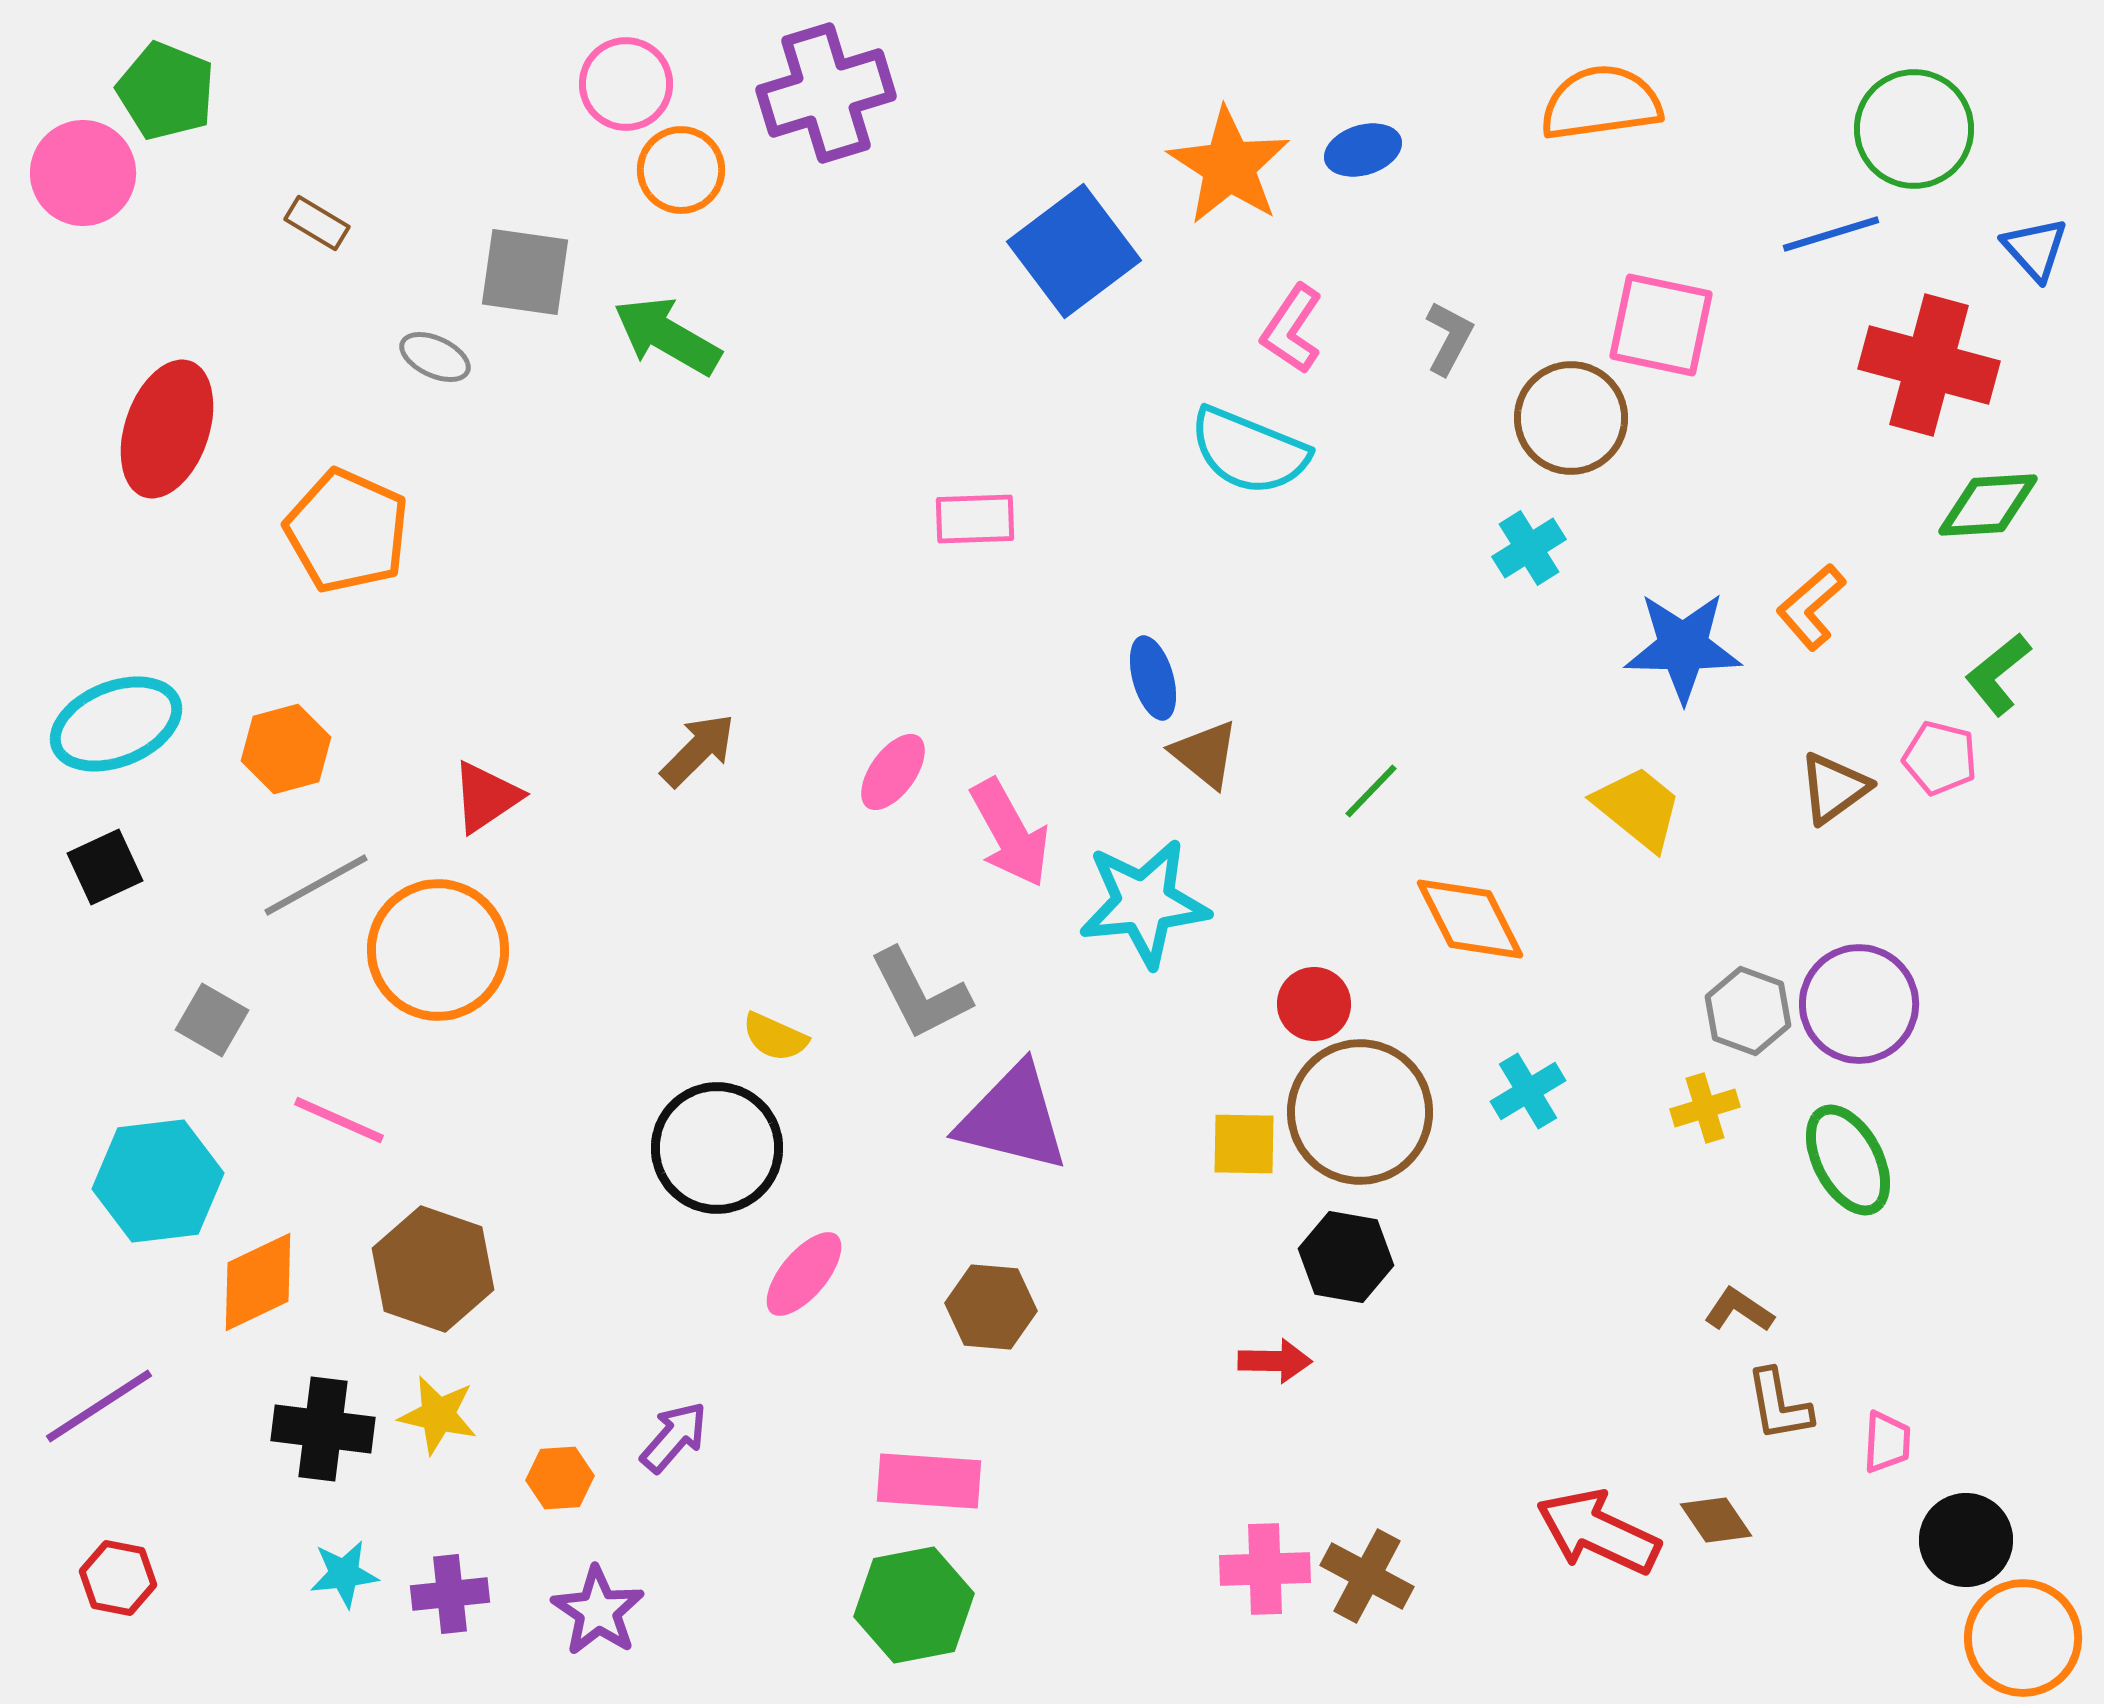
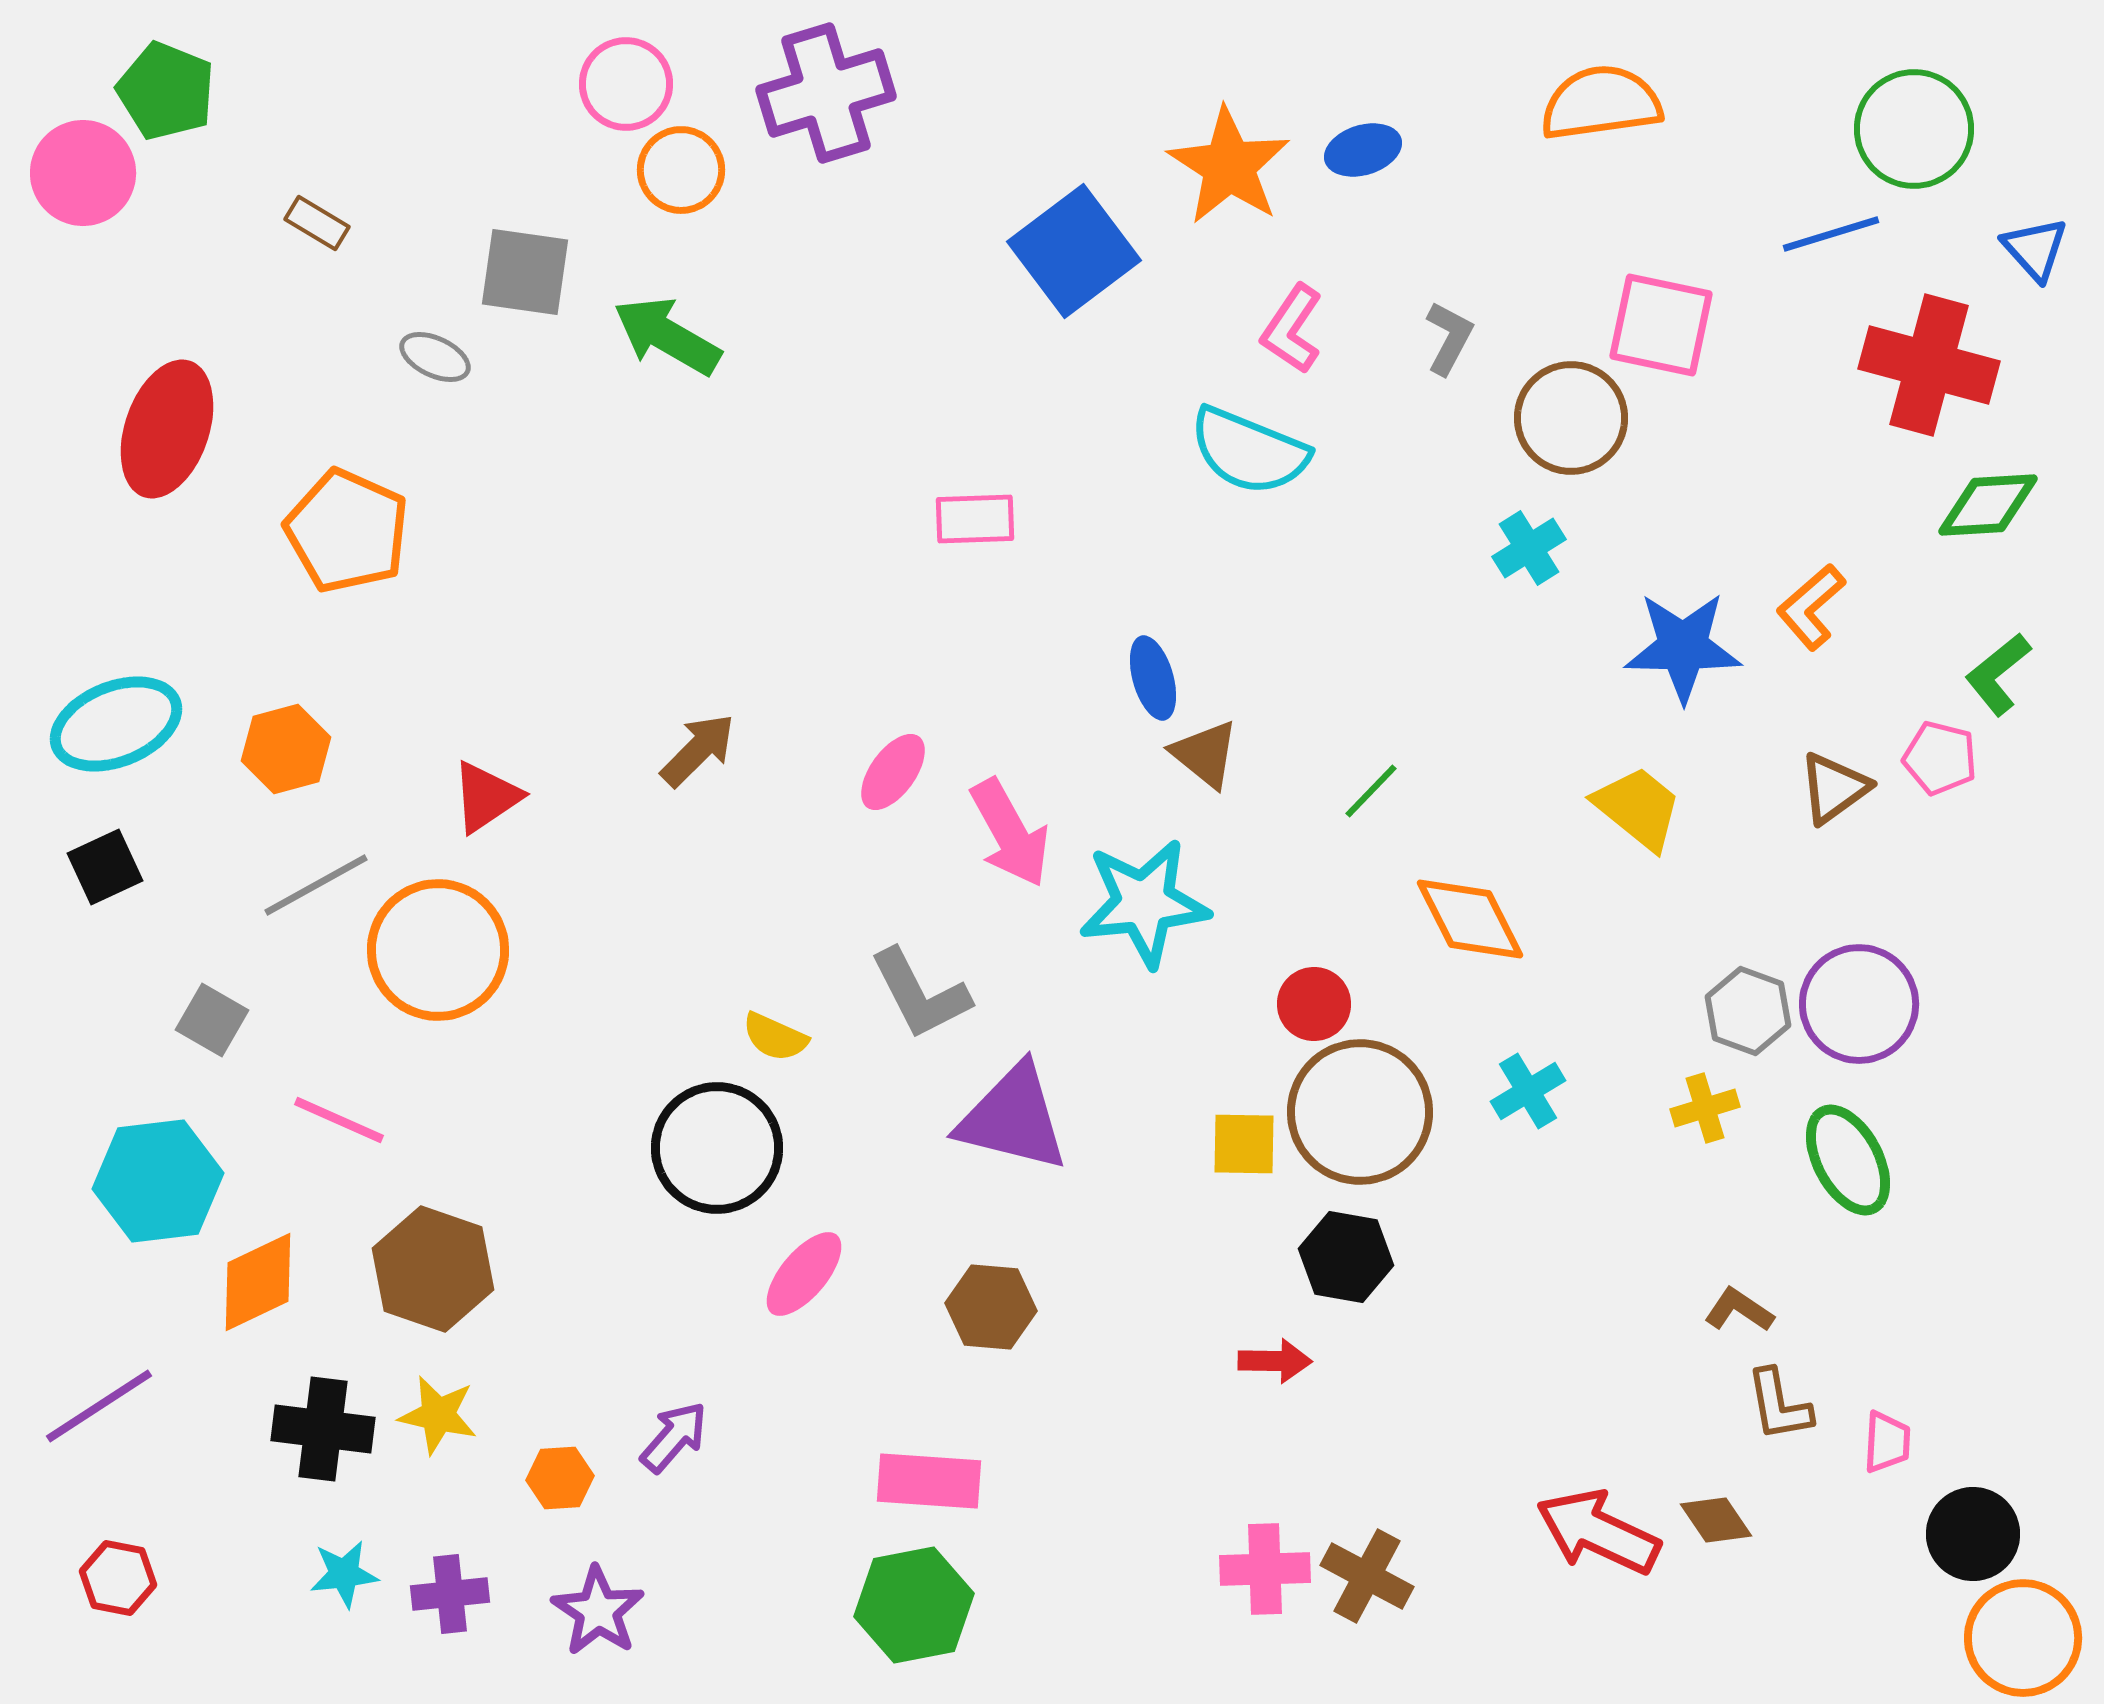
black circle at (1966, 1540): moved 7 px right, 6 px up
